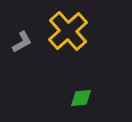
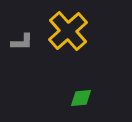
gray L-shape: rotated 30 degrees clockwise
